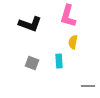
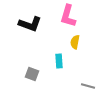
yellow semicircle: moved 2 px right
gray square: moved 11 px down
gray line: rotated 16 degrees clockwise
